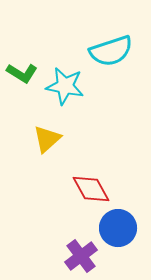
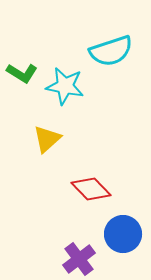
red diamond: rotated 15 degrees counterclockwise
blue circle: moved 5 px right, 6 px down
purple cross: moved 2 px left, 3 px down
